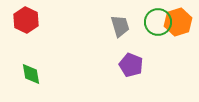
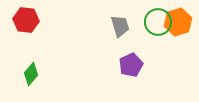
red hexagon: rotated 20 degrees counterclockwise
purple pentagon: rotated 25 degrees clockwise
green diamond: rotated 50 degrees clockwise
